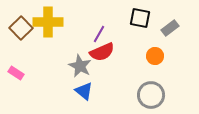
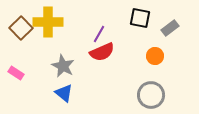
gray star: moved 17 px left
blue triangle: moved 20 px left, 2 px down
